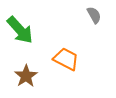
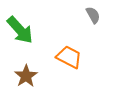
gray semicircle: moved 1 px left
orange trapezoid: moved 3 px right, 2 px up
